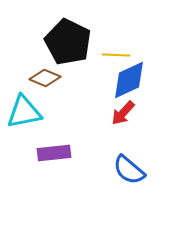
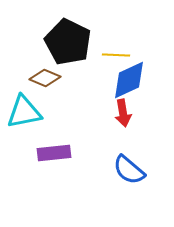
red arrow: rotated 52 degrees counterclockwise
